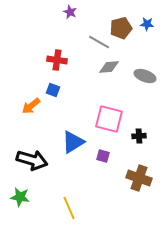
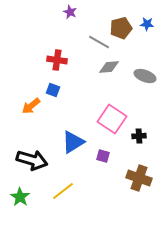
pink square: moved 3 px right; rotated 20 degrees clockwise
green star: rotated 24 degrees clockwise
yellow line: moved 6 px left, 17 px up; rotated 75 degrees clockwise
